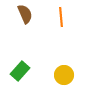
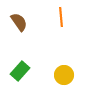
brown semicircle: moved 6 px left, 8 px down; rotated 12 degrees counterclockwise
